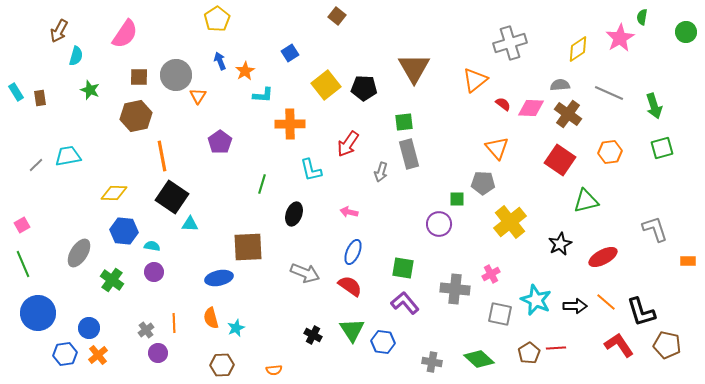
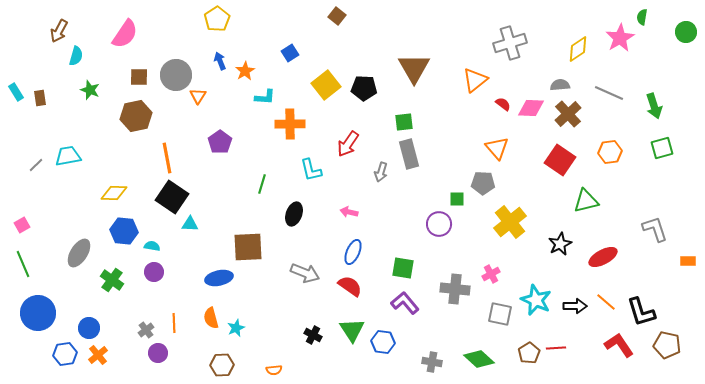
cyan L-shape at (263, 95): moved 2 px right, 2 px down
brown cross at (568, 114): rotated 12 degrees clockwise
orange line at (162, 156): moved 5 px right, 2 px down
